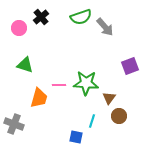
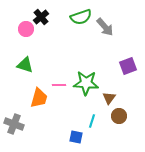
pink circle: moved 7 px right, 1 px down
purple square: moved 2 px left
